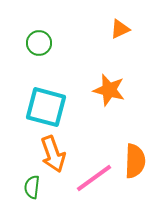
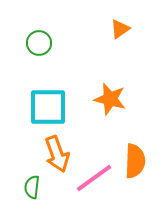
orange triangle: rotated 10 degrees counterclockwise
orange star: moved 1 px right, 9 px down
cyan square: moved 2 px right; rotated 15 degrees counterclockwise
orange arrow: moved 4 px right
